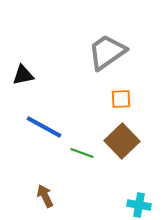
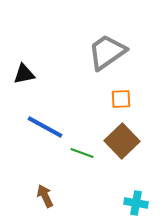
black triangle: moved 1 px right, 1 px up
blue line: moved 1 px right
cyan cross: moved 3 px left, 2 px up
